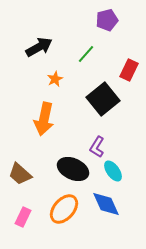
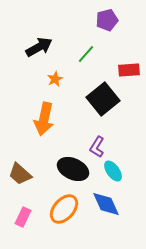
red rectangle: rotated 60 degrees clockwise
